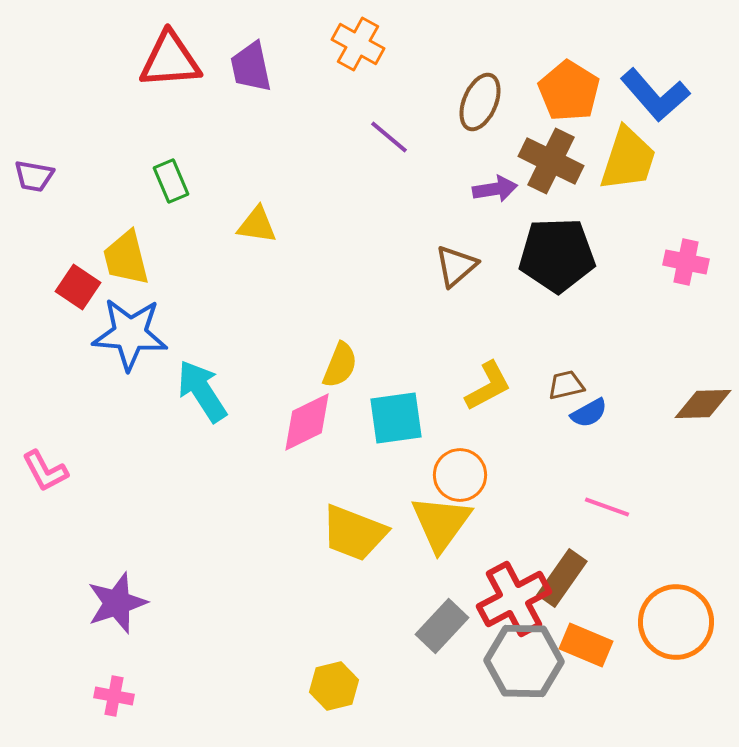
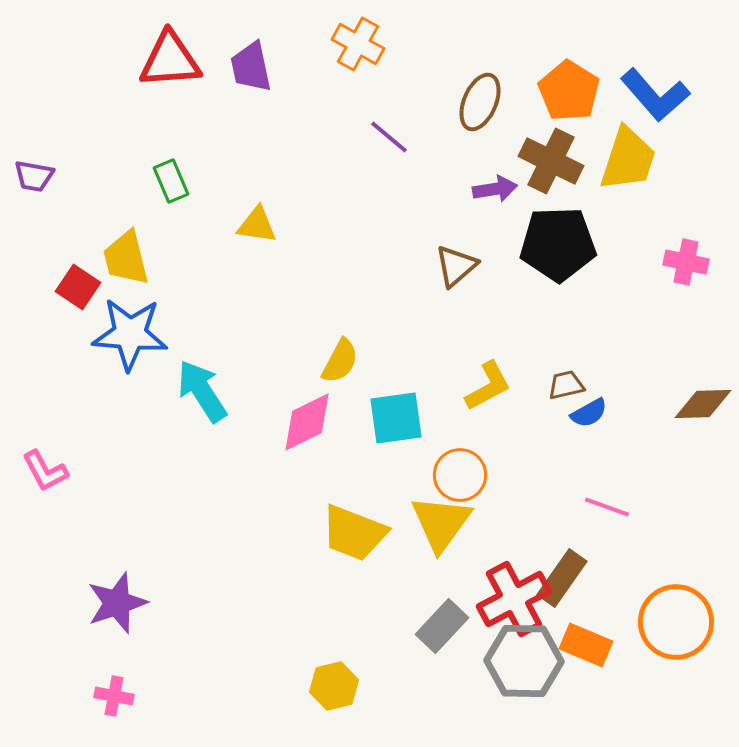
black pentagon at (557, 255): moved 1 px right, 11 px up
yellow semicircle at (340, 365): moved 4 px up; rotated 6 degrees clockwise
